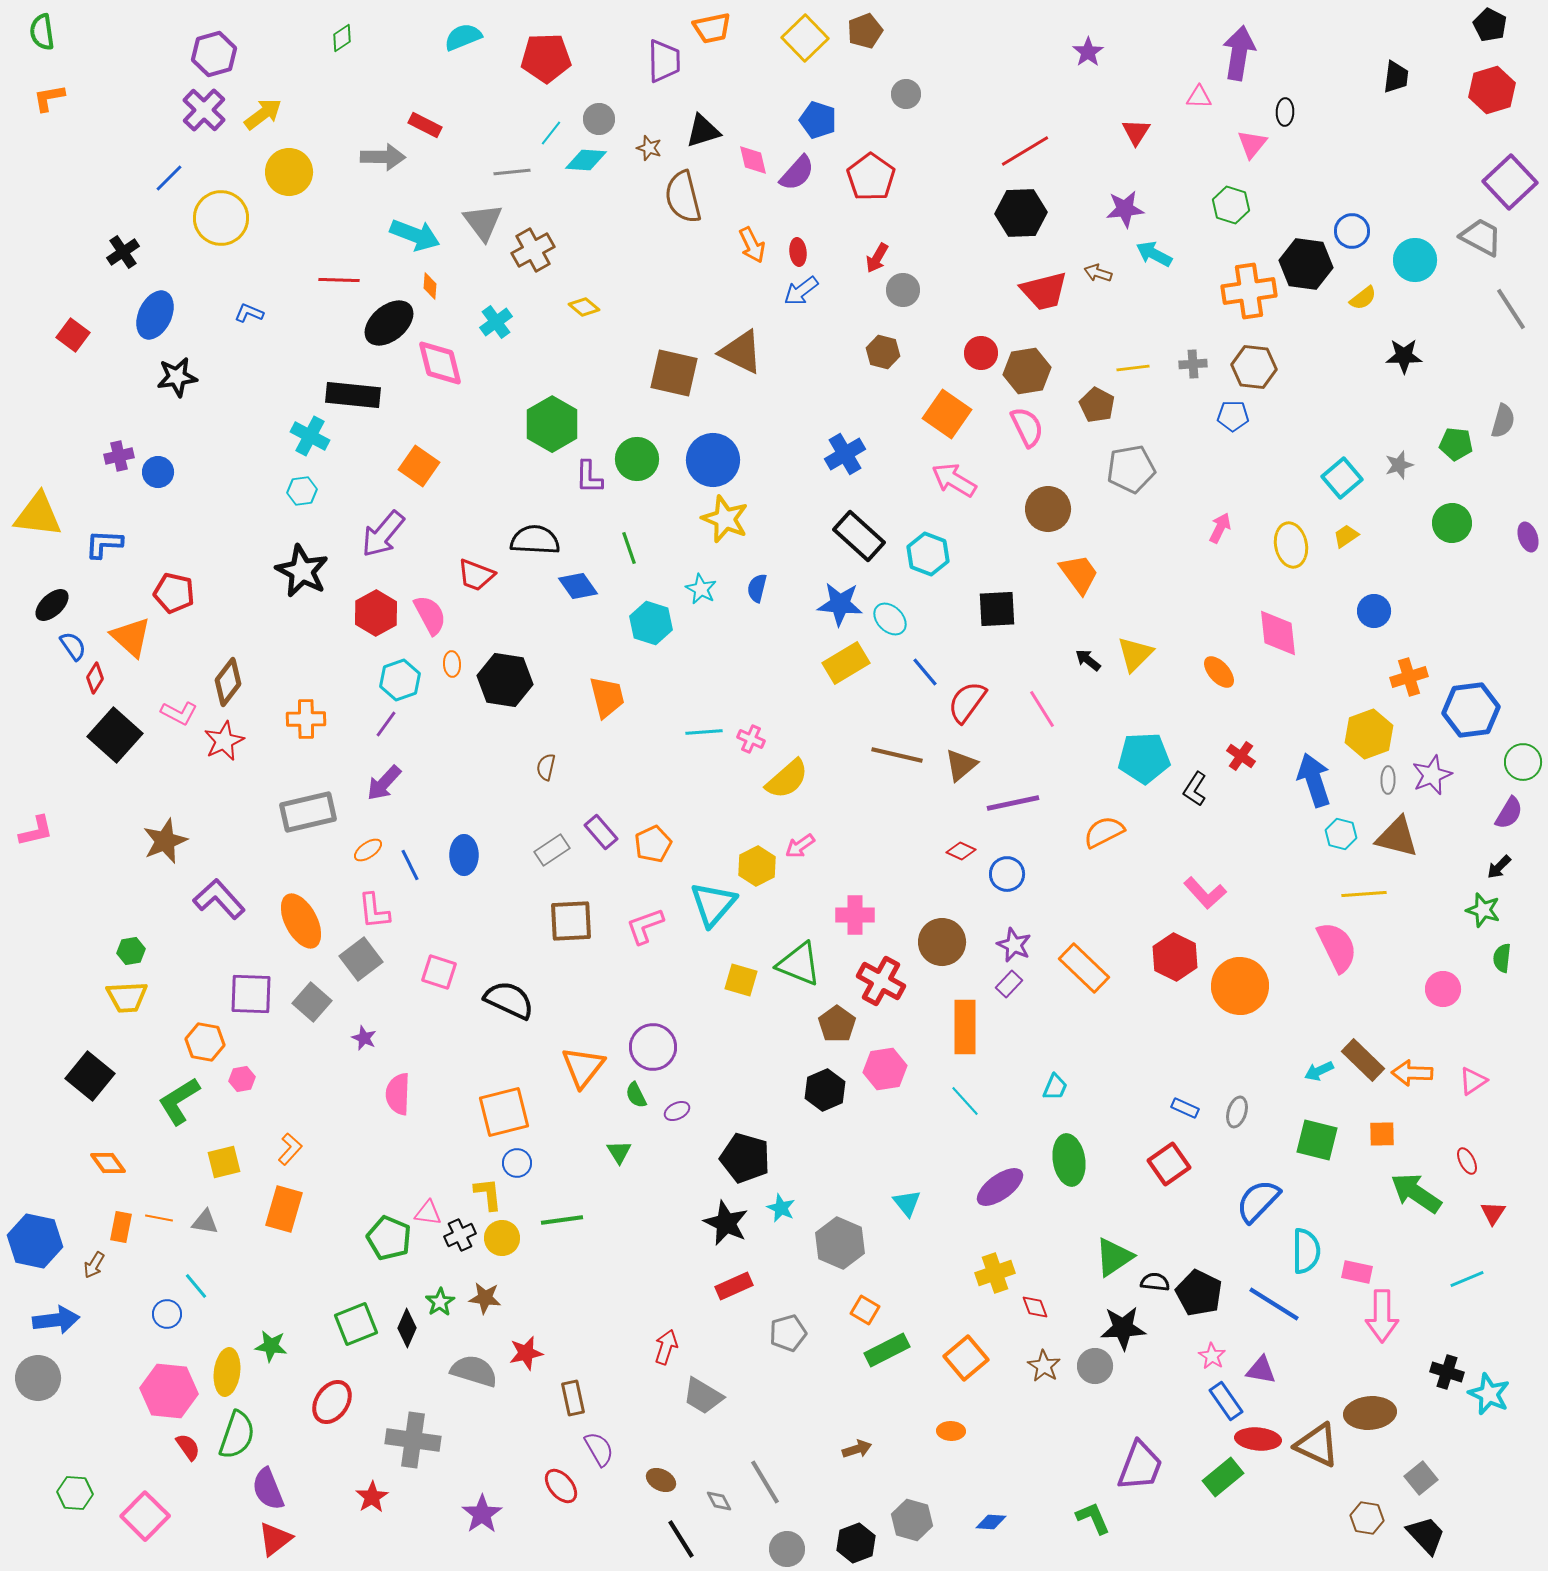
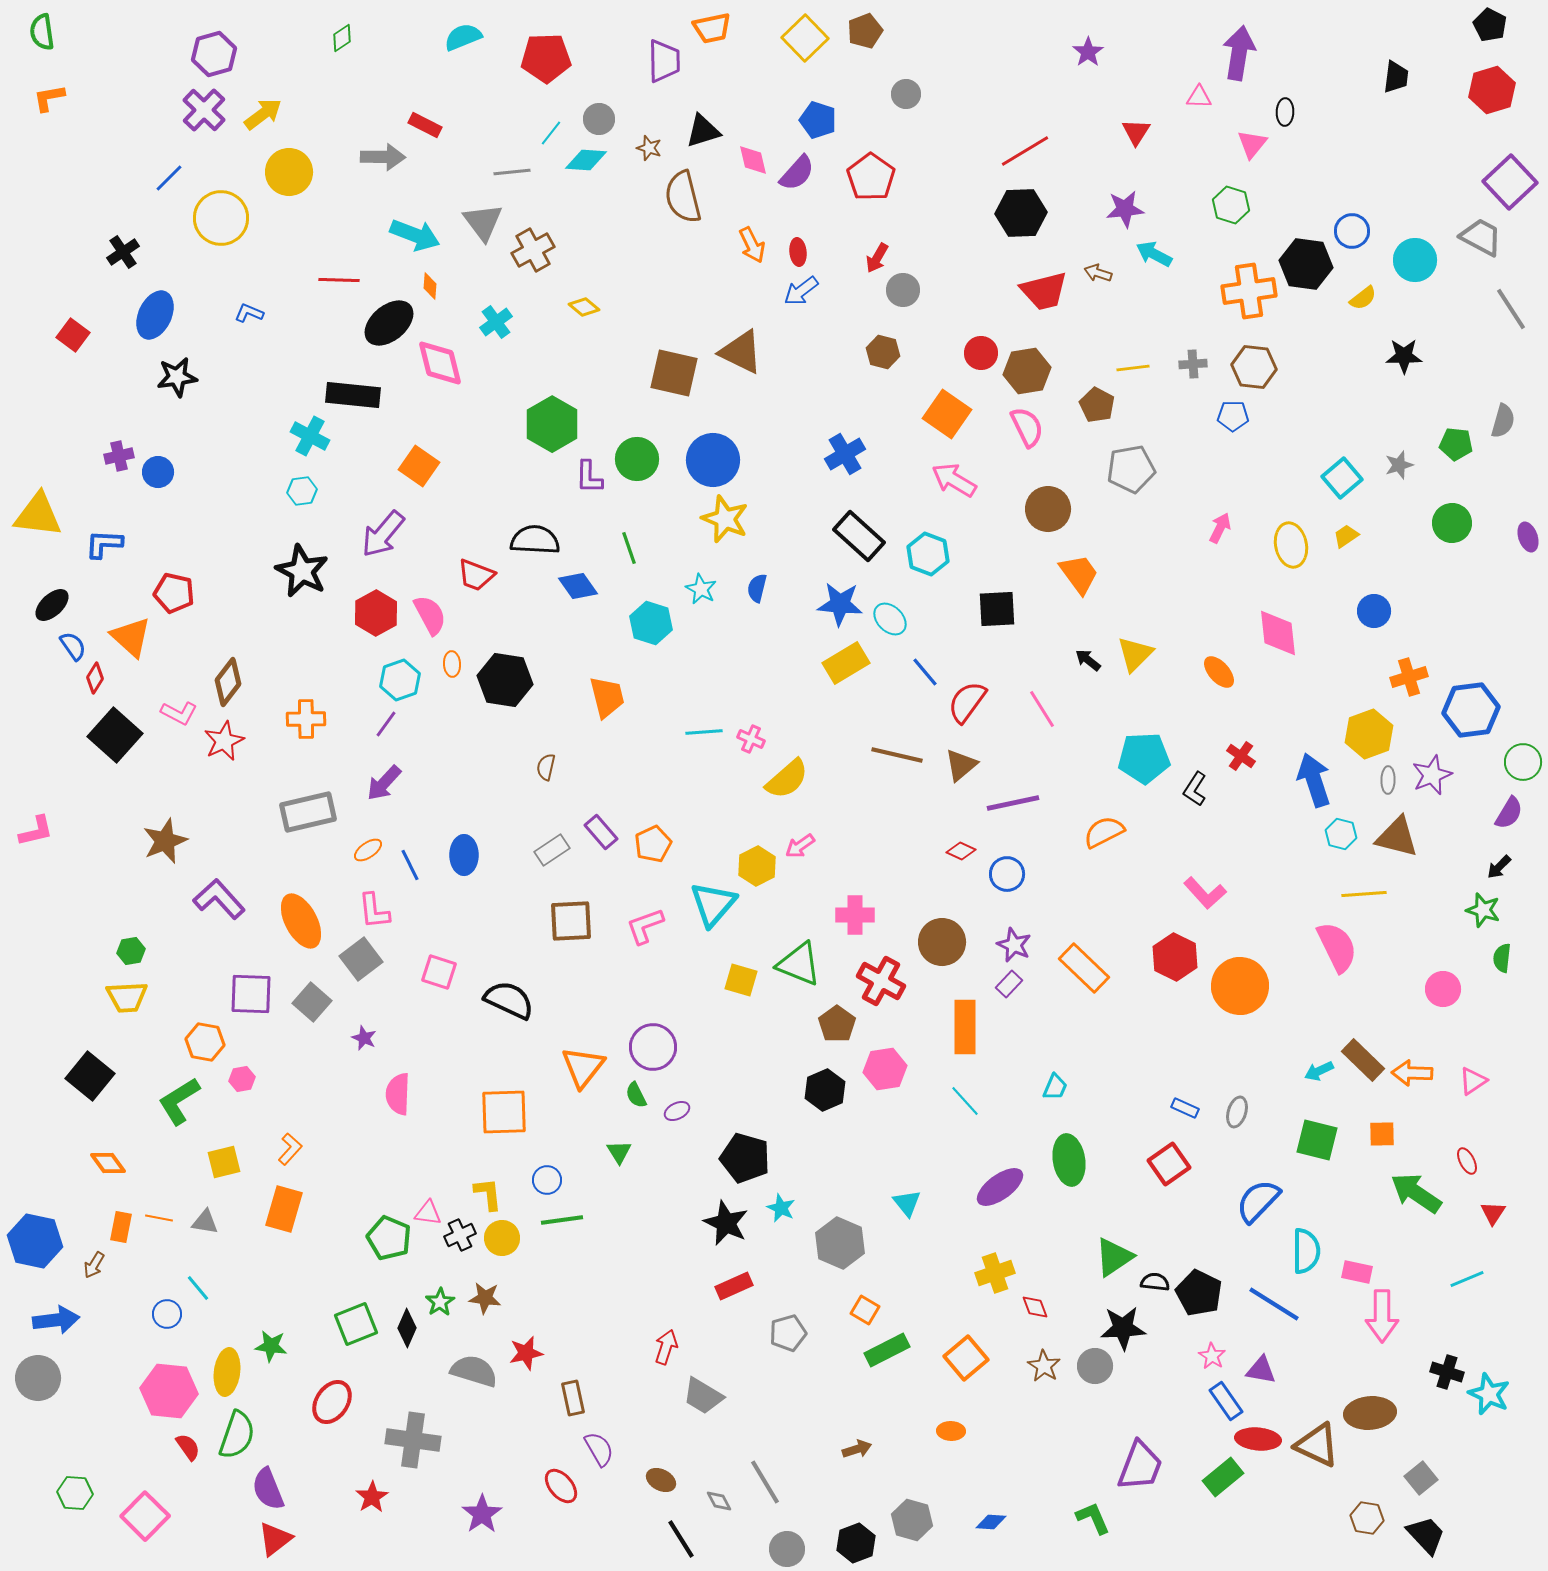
orange square at (504, 1112): rotated 12 degrees clockwise
blue circle at (517, 1163): moved 30 px right, 17 px down
cyan line at (196, 1286): moved 2 px right, 2 px down
